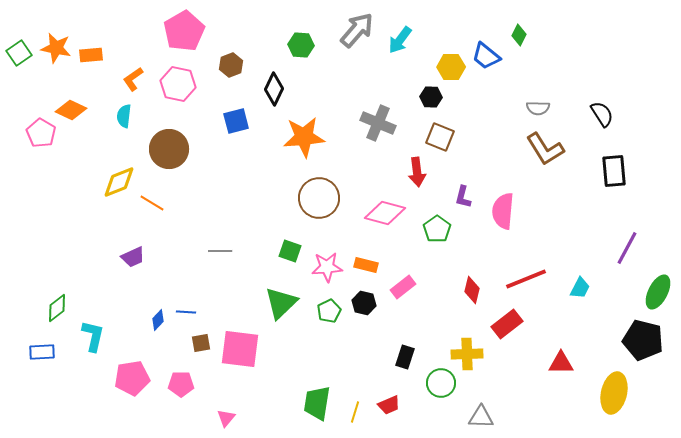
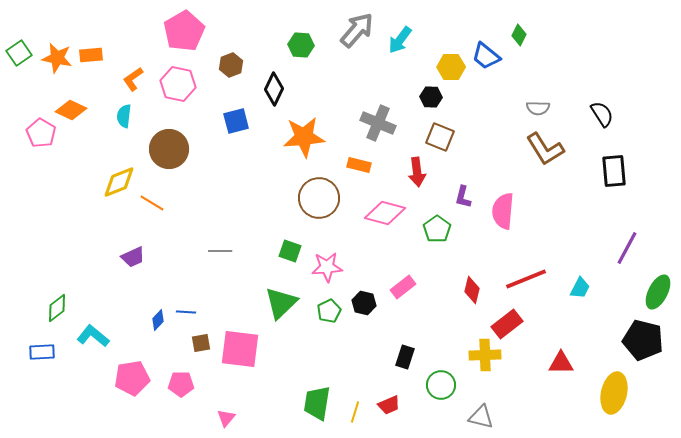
orange star at (56, 48): moved 1 px right, 10 px down
orange rectangle at (366, 265): moved 7 px left, 100 px up
cyan L-shape at (93, 336): rotated 64 degrees counterclockwise
yellow cross at (467, 354): moved 18 px right, 1 px down
green circle at (441, 383): moved 2 px down
gray triangle at (481, 417): rotated 12 degrees clockwise
